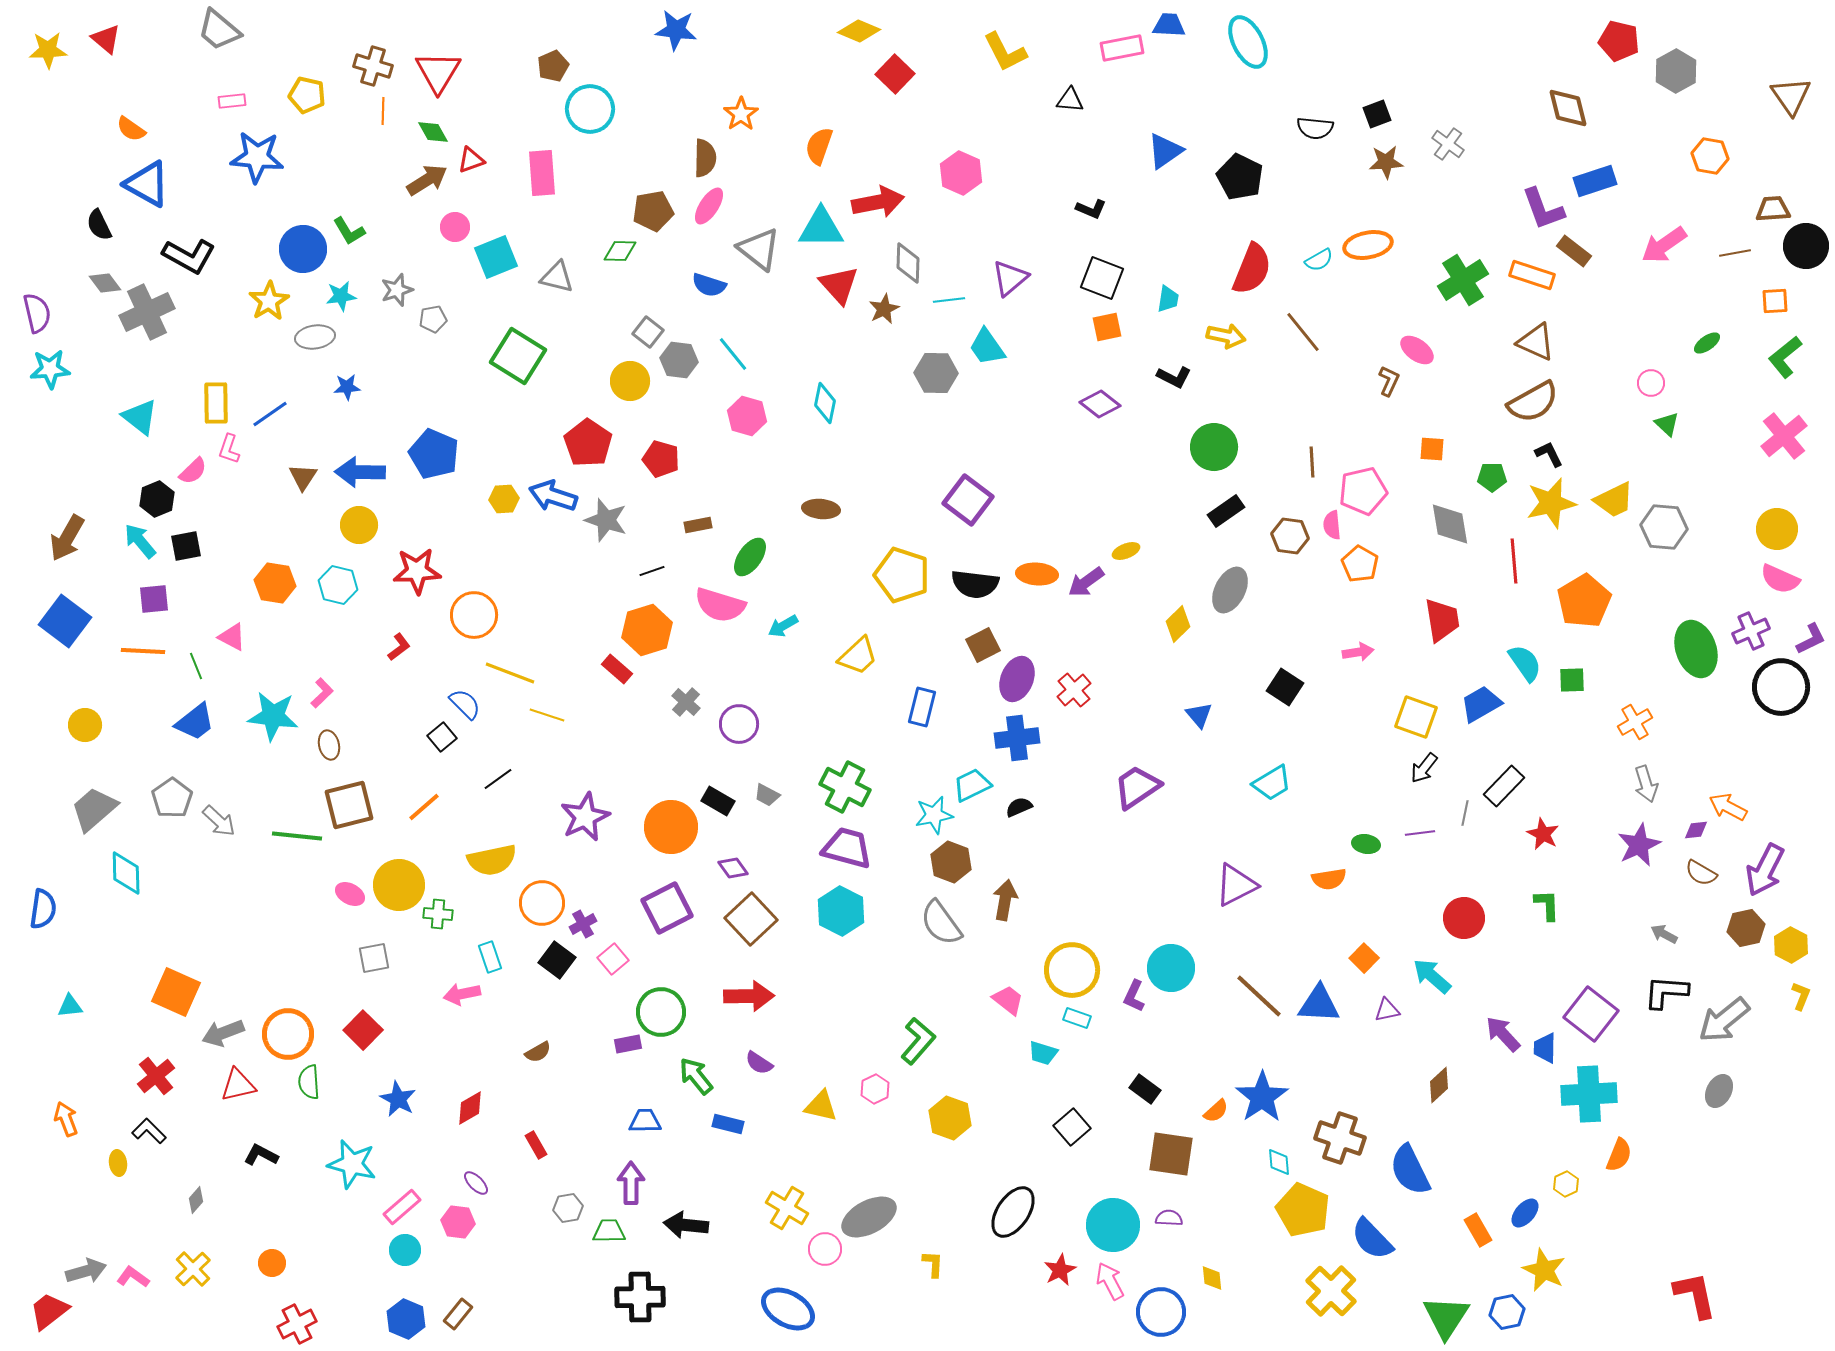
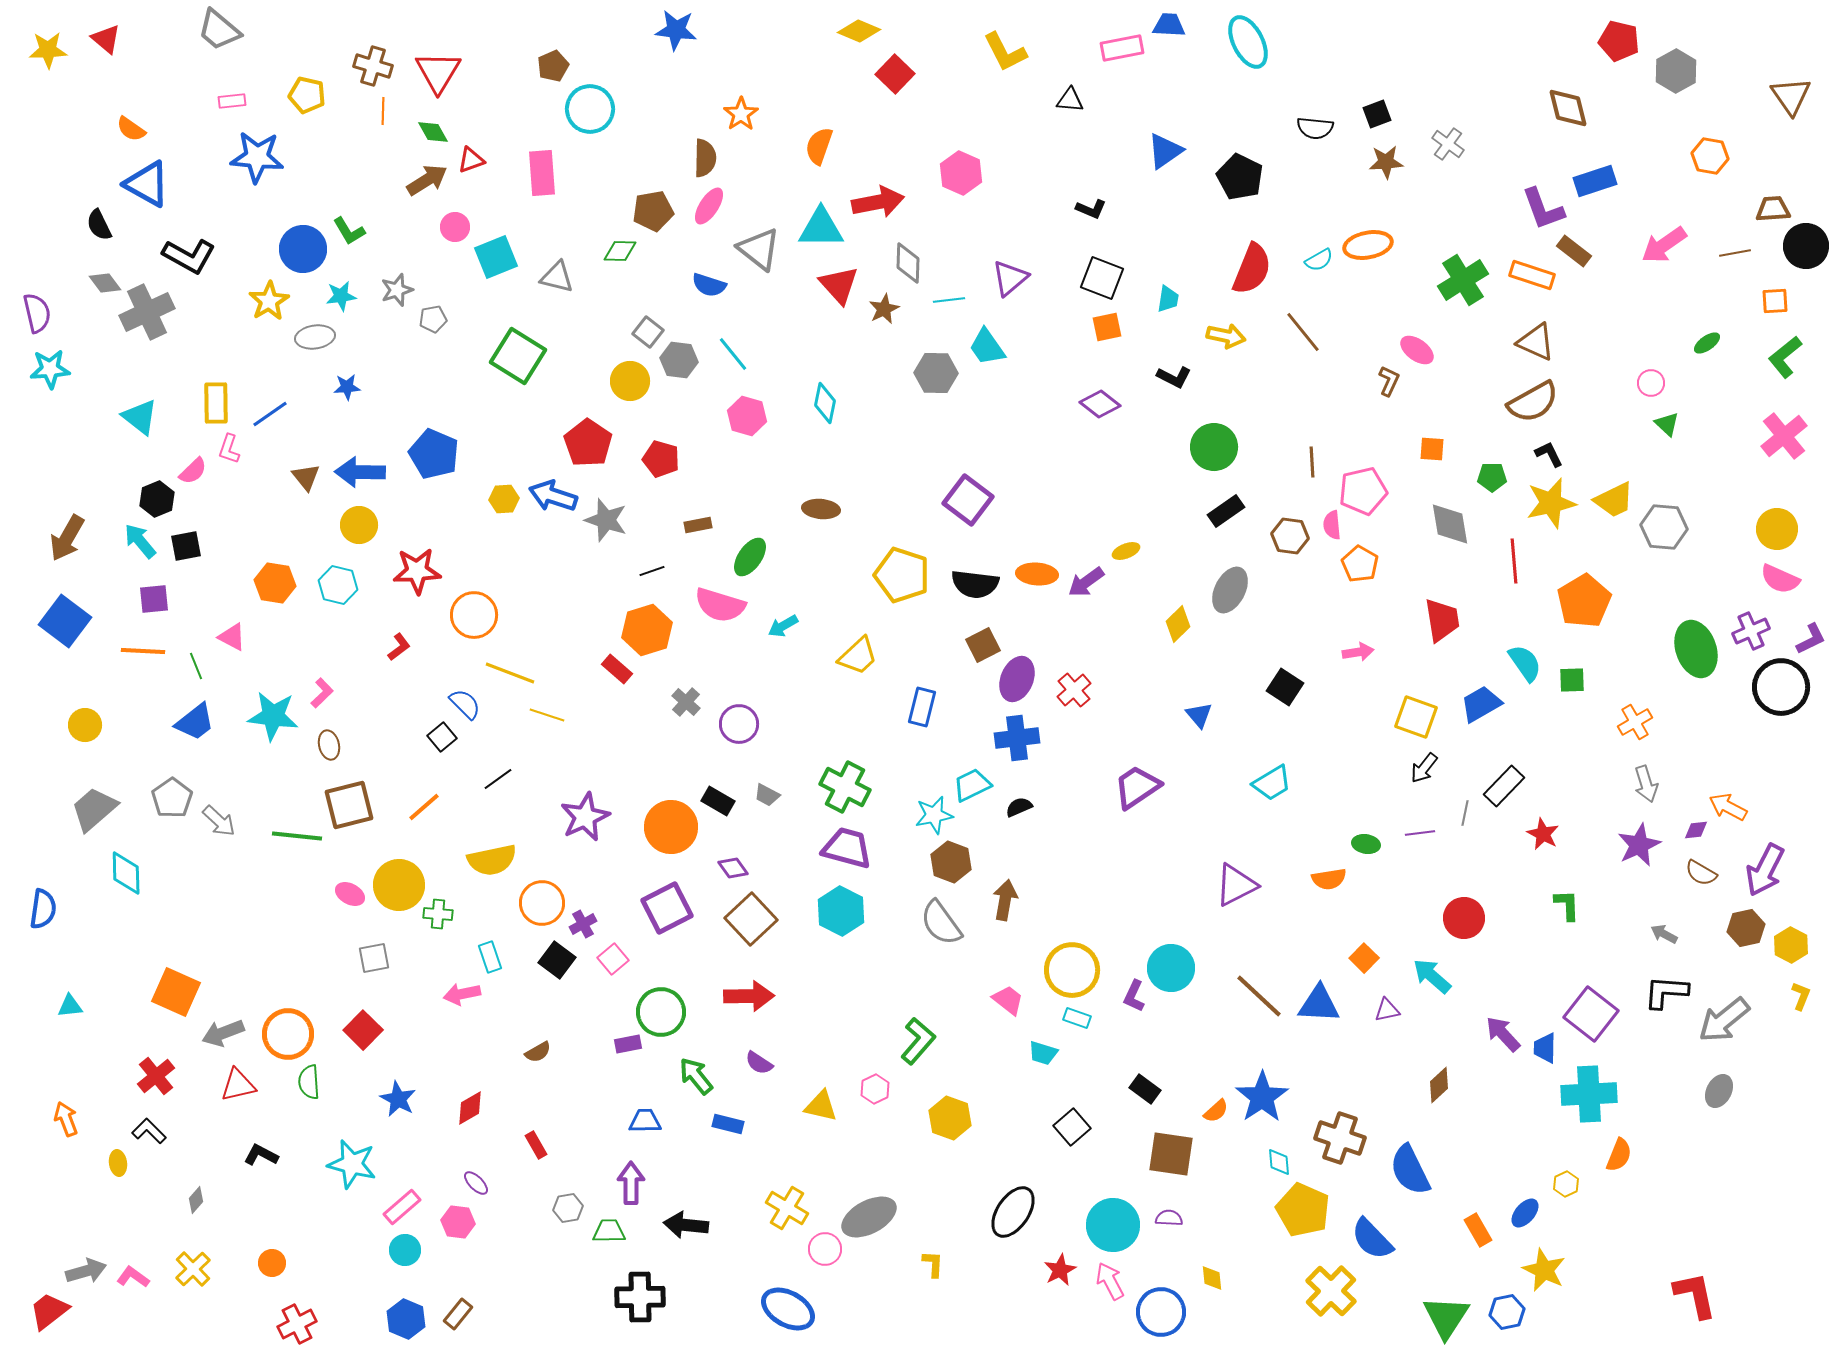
brown triangle at (303, 477): moved 3 px right; rotated 12 degrees counterclockwise
green L-shape at (1547, 905): moved 20 px right
